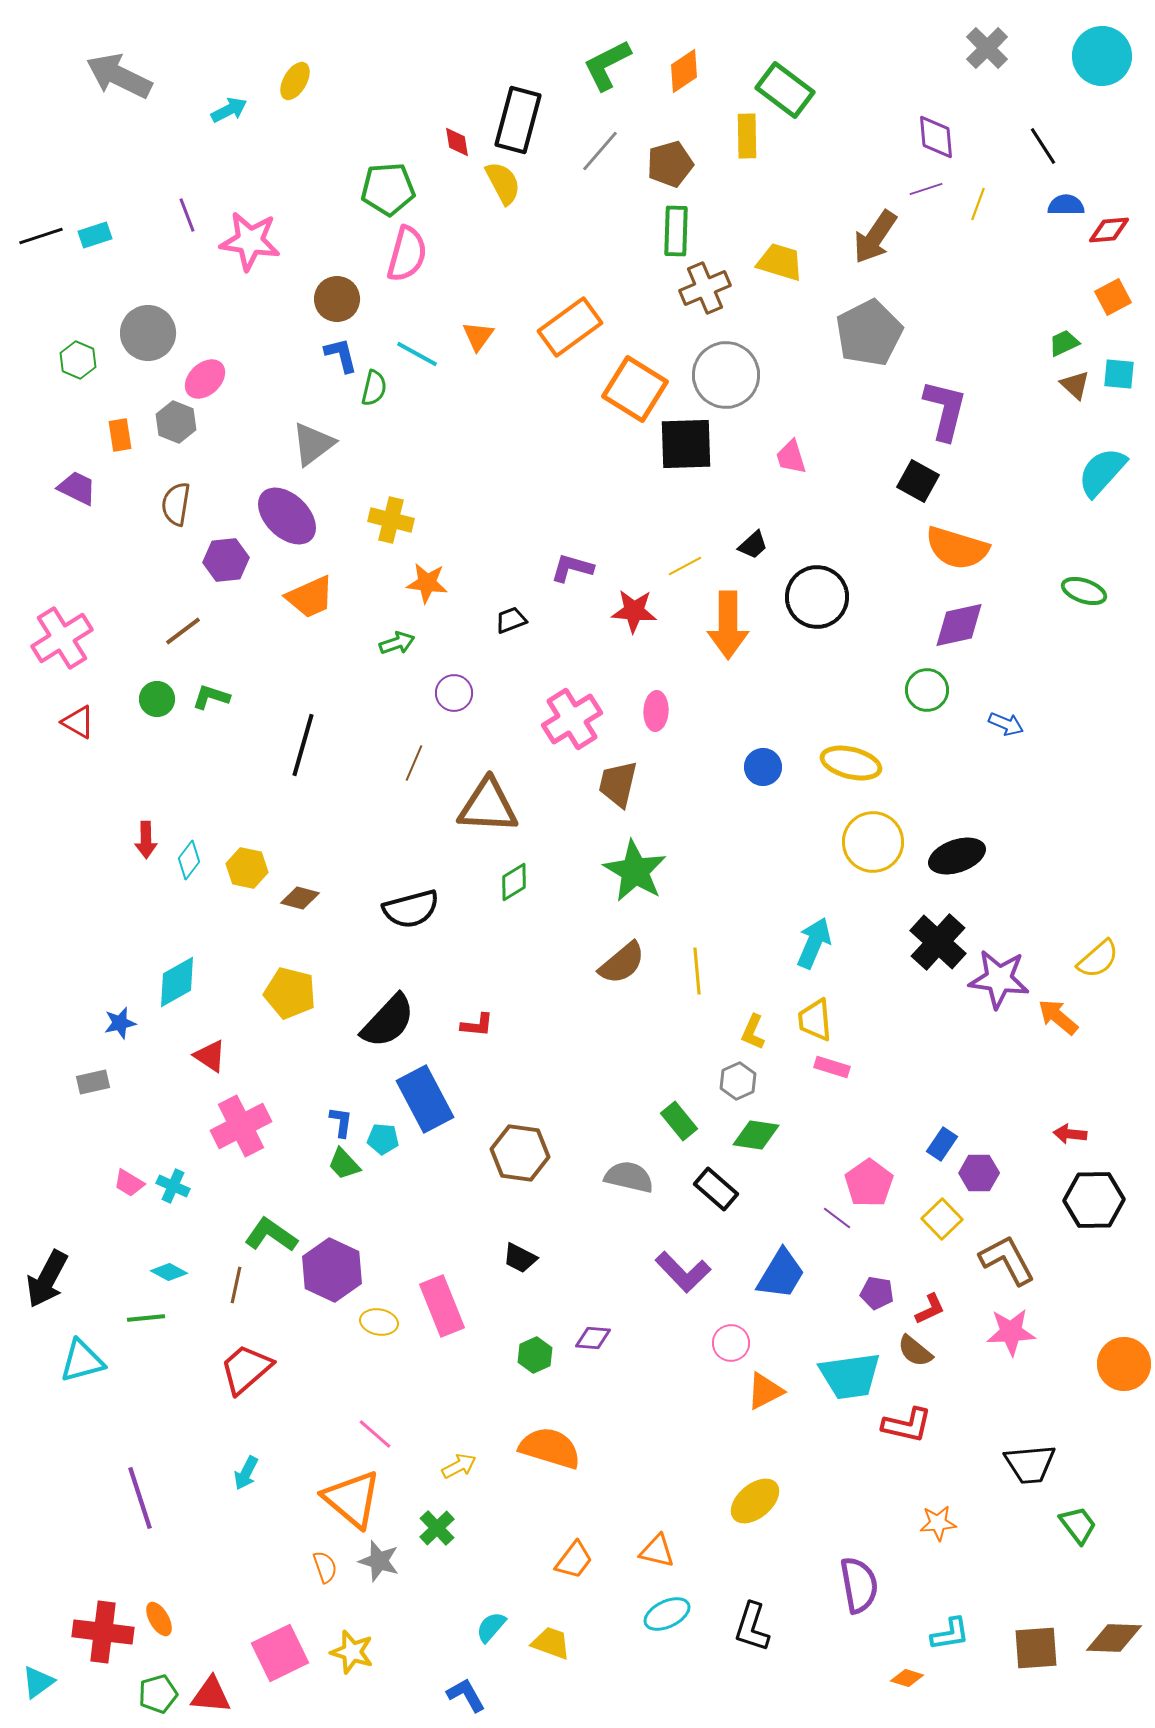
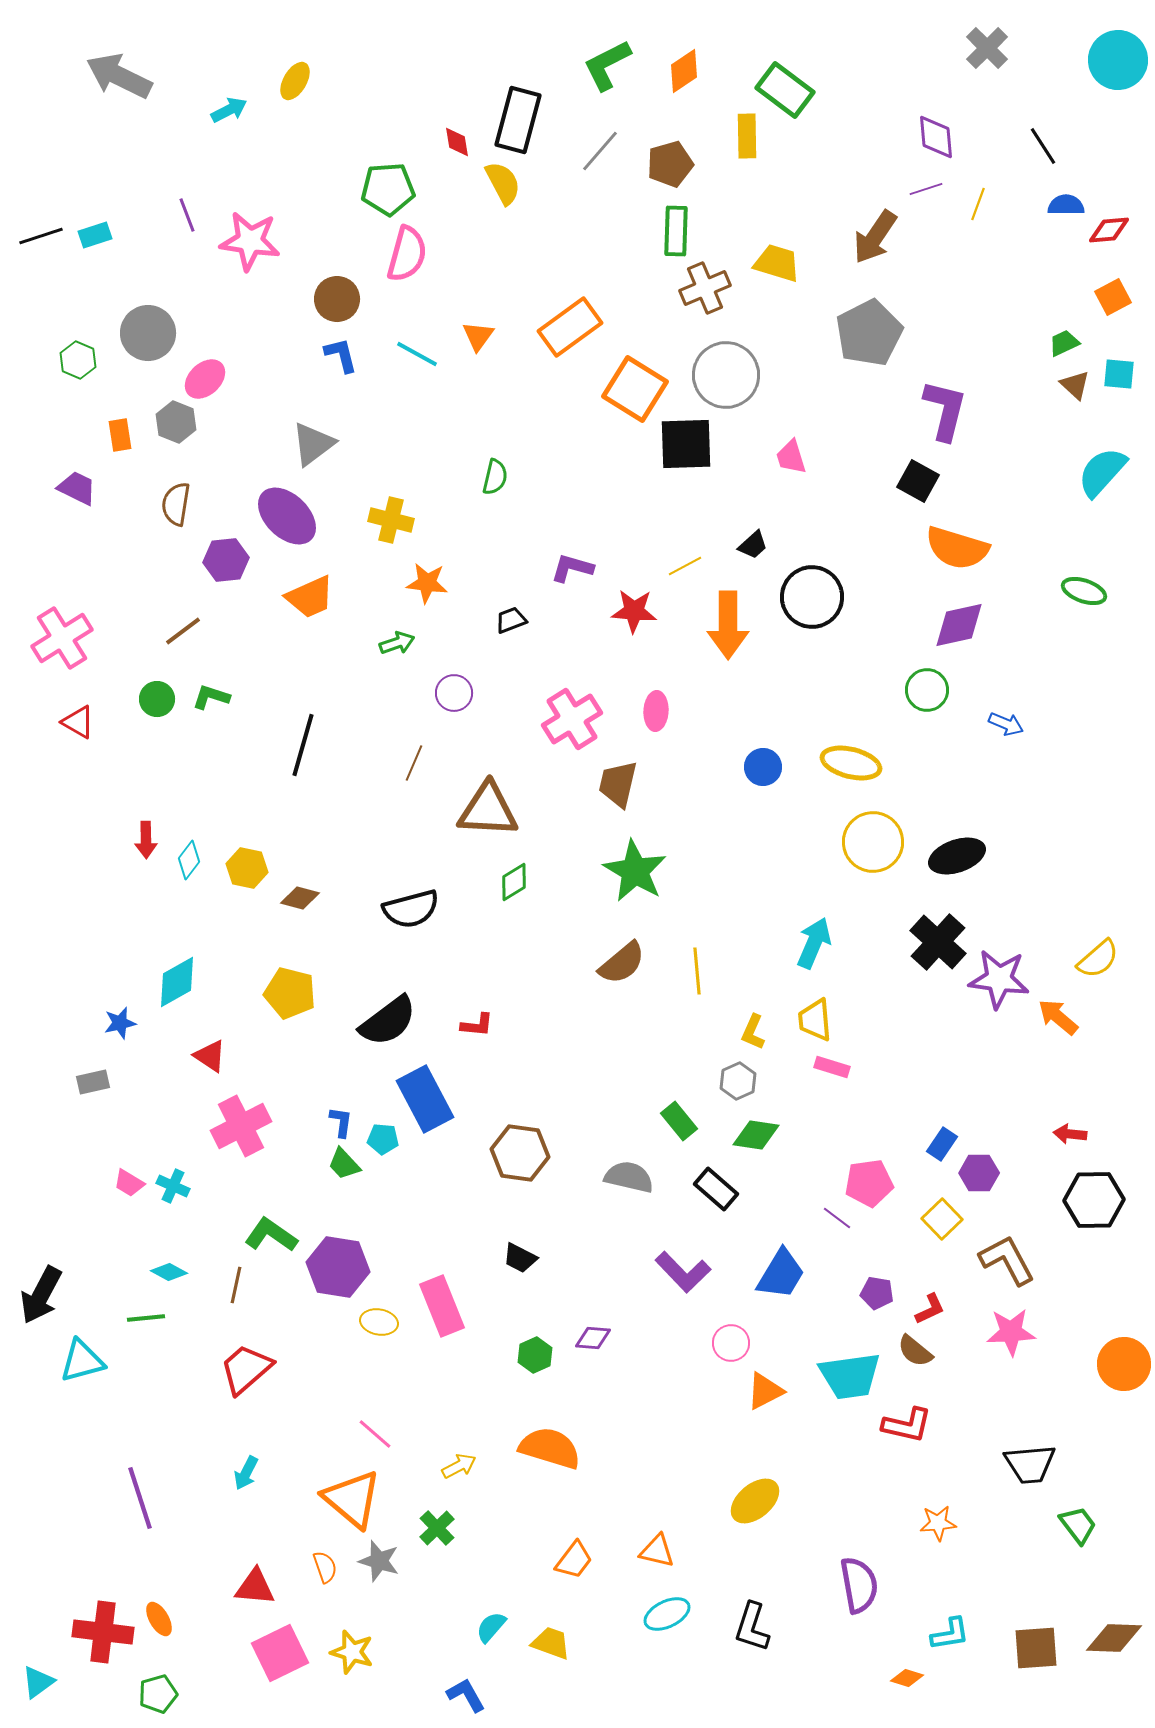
cyan circle at (1102, 56): moved 16 px right, 4 px down
yellow trapezoid at (780, 262): moved 3 px left, 1 px down
green semicircle at (374, 388): moved 121 px right, 89 px down
black circle at (817, 597): moved 5 px left
brown triangle at (488, 806): moved 4 px down
black semicircle at (388, 1021): rotated 10 degrees clockwise
pink pentagon at (869, 1183): rotated 27 degrees clockwise
purple hexagon at (332, 1270): moved 6 px right, 3 px up; rotated 16 degrees counterclockwise
black arrow at (47, 1279): moved 6 px left, 16 px down
red triangle at (211, 1695): moved 44 px right, 108 px up
